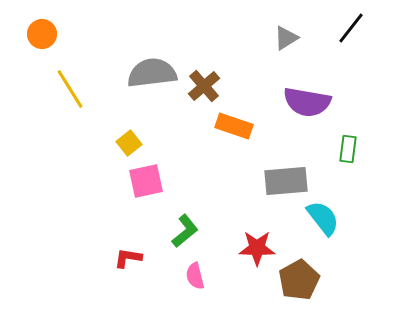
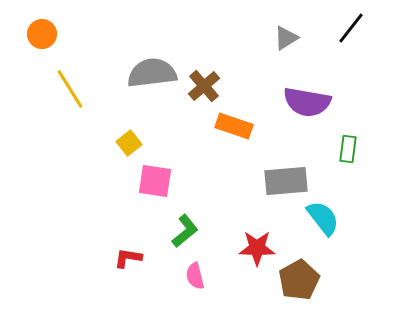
pink square: moved 9 px right; rotated 21 degrees clockwise
